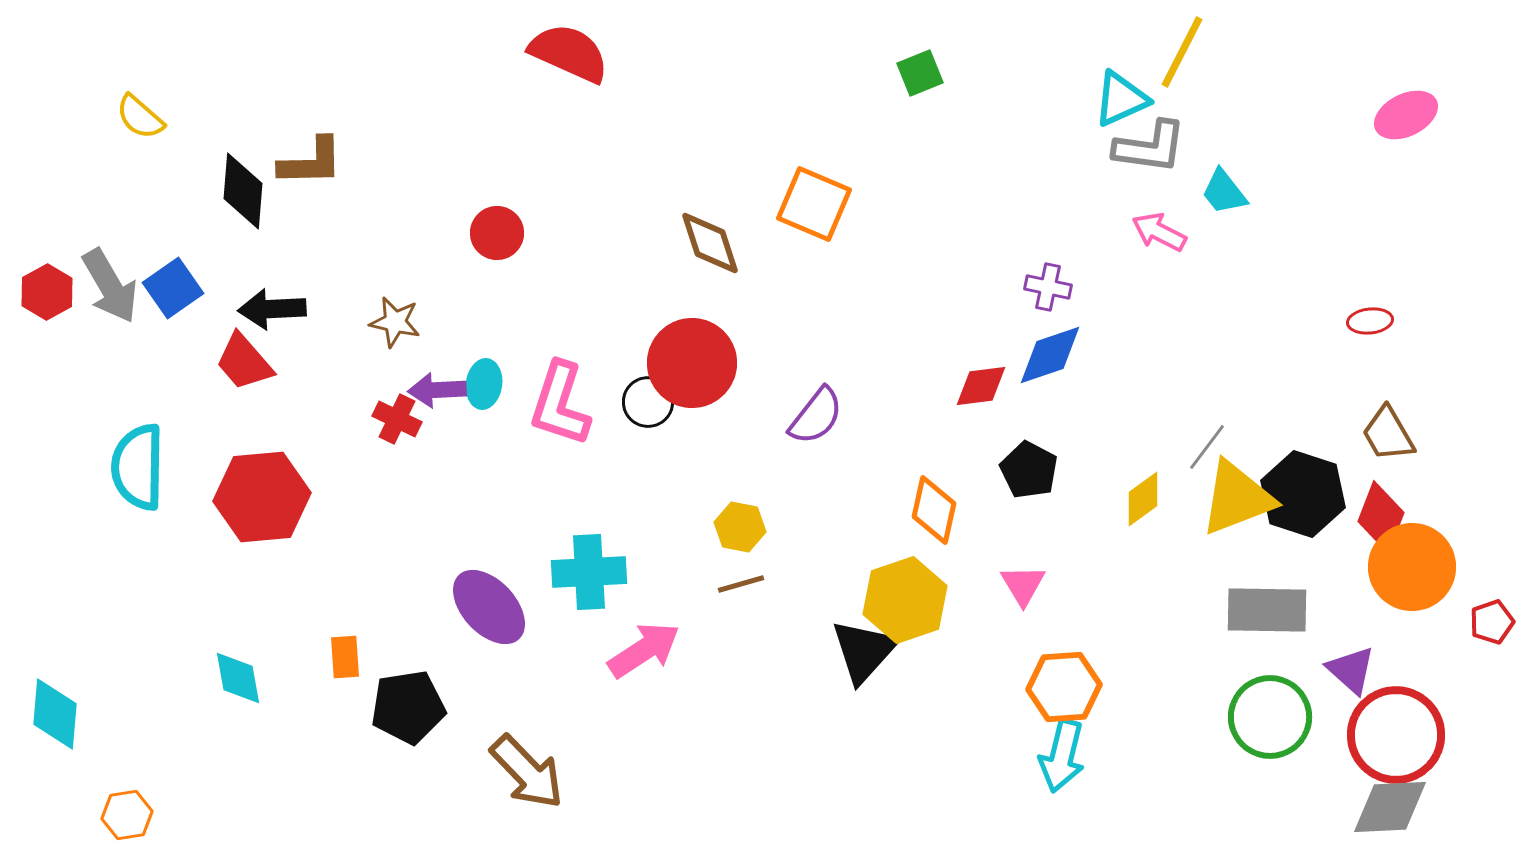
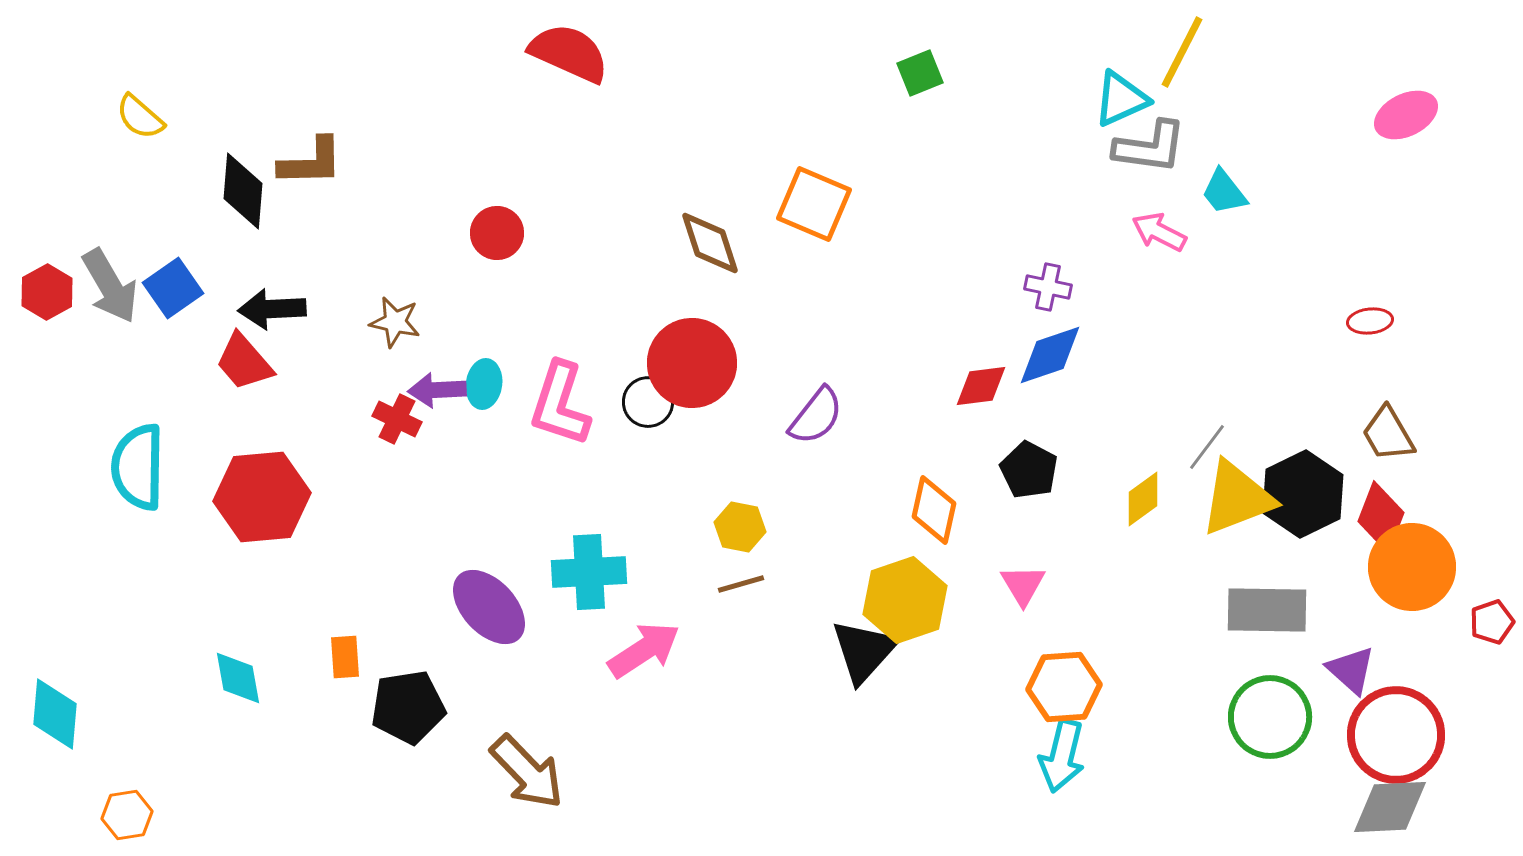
black hexagon at (1303, 494): rotated 16 degrees clockwise
